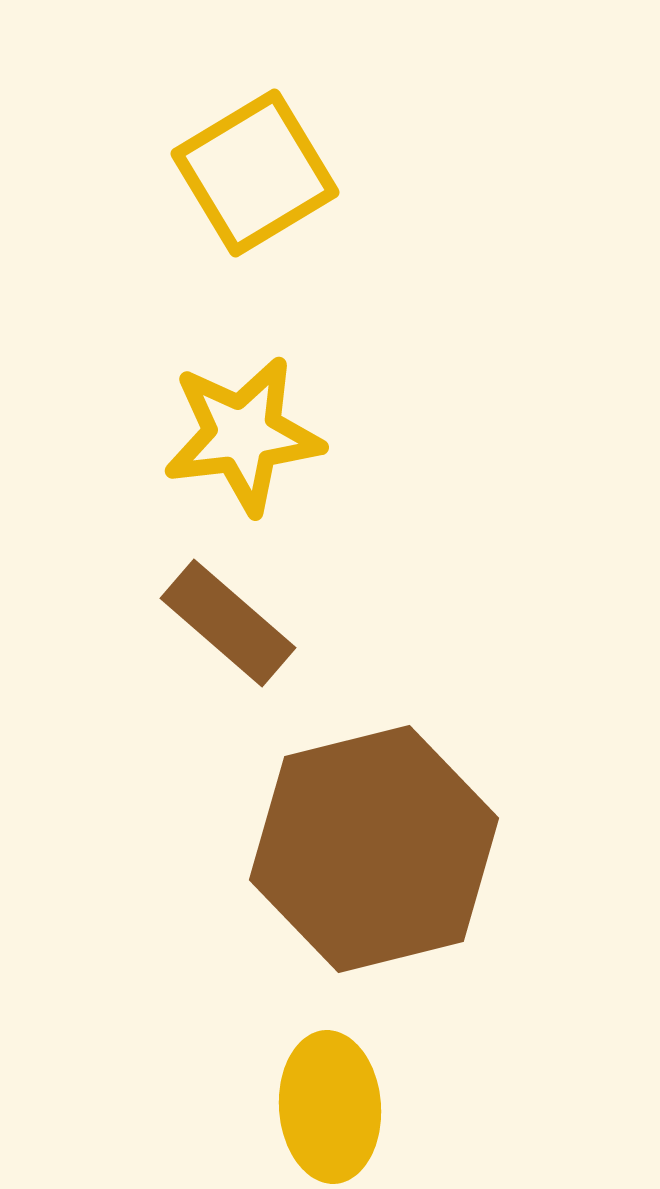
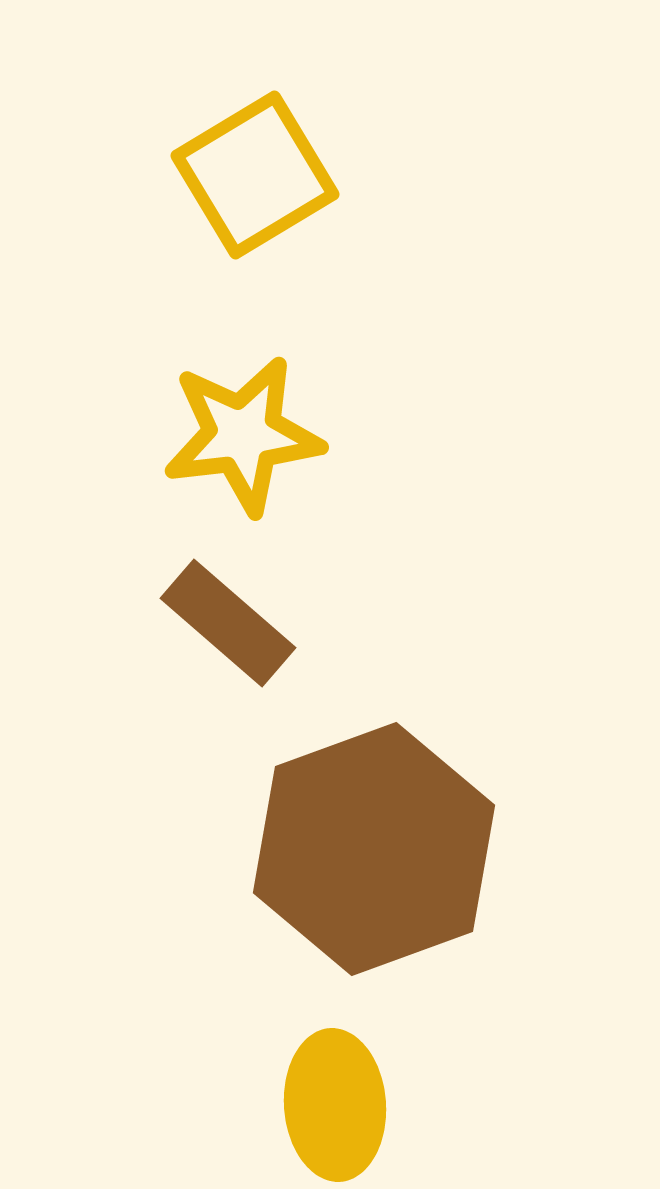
yellow square: moved 2 px down
brown hexagon: rotated 6 degrees counterclockwise
yellow ellipse: moved 5 px right, 2 px up
